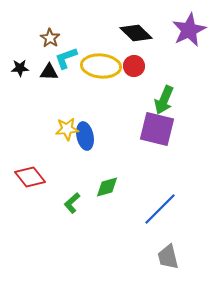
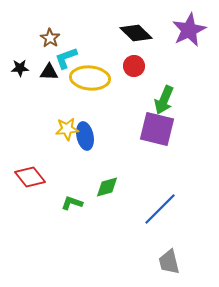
yellow ellipse: moved 11 px left, 12 px down
green L-shape: rotated 60 degrees clockwise
gray trapezoid: moved 1 px right, 5 px down
